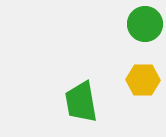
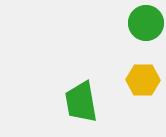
green circle: moved 1 px right, 1 px up
